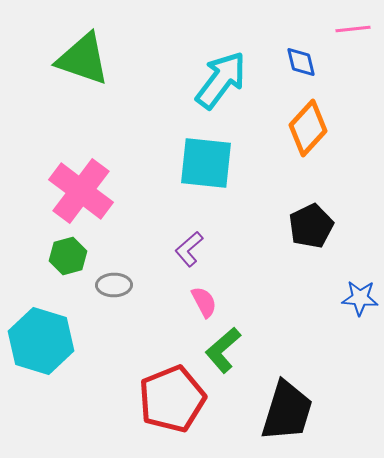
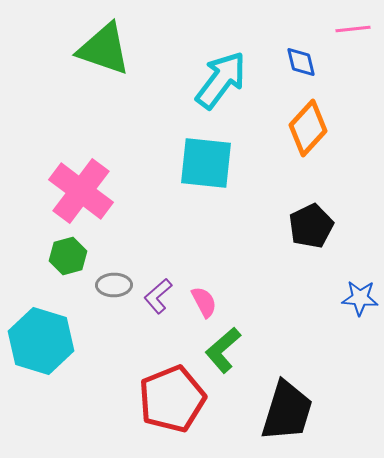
green triangle: moved 21 px right, 10 px up
purple L-shape: moved 31 px left, 47 px down
